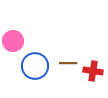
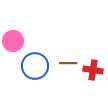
red cross: moved 1 px up
